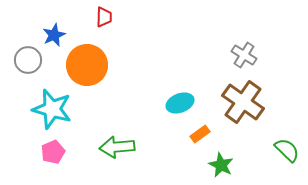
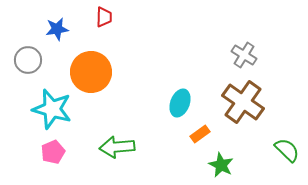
blue star: moved 3 px right, 6 px up; rotated 15 degrees clockwise
orange circle: moved 4 px right, 7 px down
cyan ellipse: rotated 48 degrees counterclockwise
